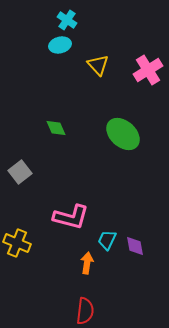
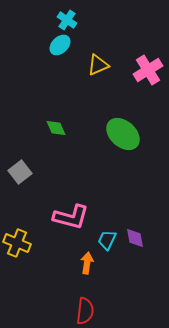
cyan ellipse: rotated 30 degrees counterclockwise
yellow triangle: rotated 50 degrees clockwise
purple diamond: moved 8 px up
